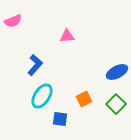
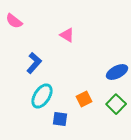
pink semicircle: moved 1 px right; rotated 60 degrees clockwise
pink triangle: moved 1 px up; rotated 35 degrees clockwise
blue L-shape: moved 1 px left, 2 px up
